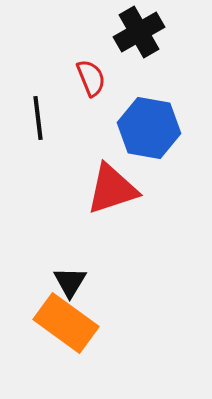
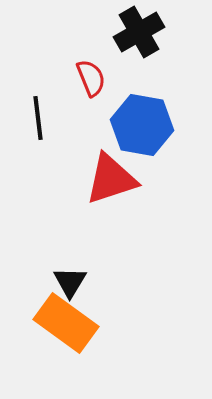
blue hexagon: moved 7 px left, 3 px up
red triangle: moved 1 px left, 10 px up
